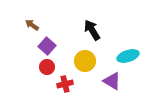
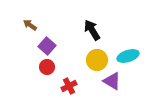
brown arrow: moved 2 px left
yellow circle: moved 12 px right, 1 px up
red cross: moved 4 px right, 2 px down; rotated 14 degrees counterclockwise
